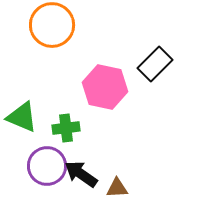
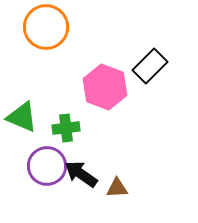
orange circle: moved 6 px left, 2 px down
black rectangle: moved 5 px left, 2 px down
pink hexagon: rotated 9 degrees clockwise
